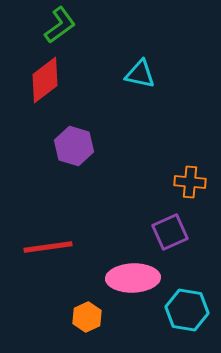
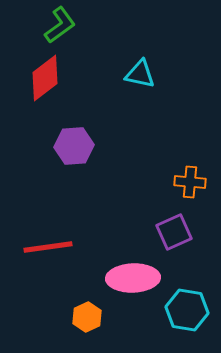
red diamond: moved 2 px up
purple hexagon: rotated 21 degrees counterclockwise
purple square: moved 4 px right
